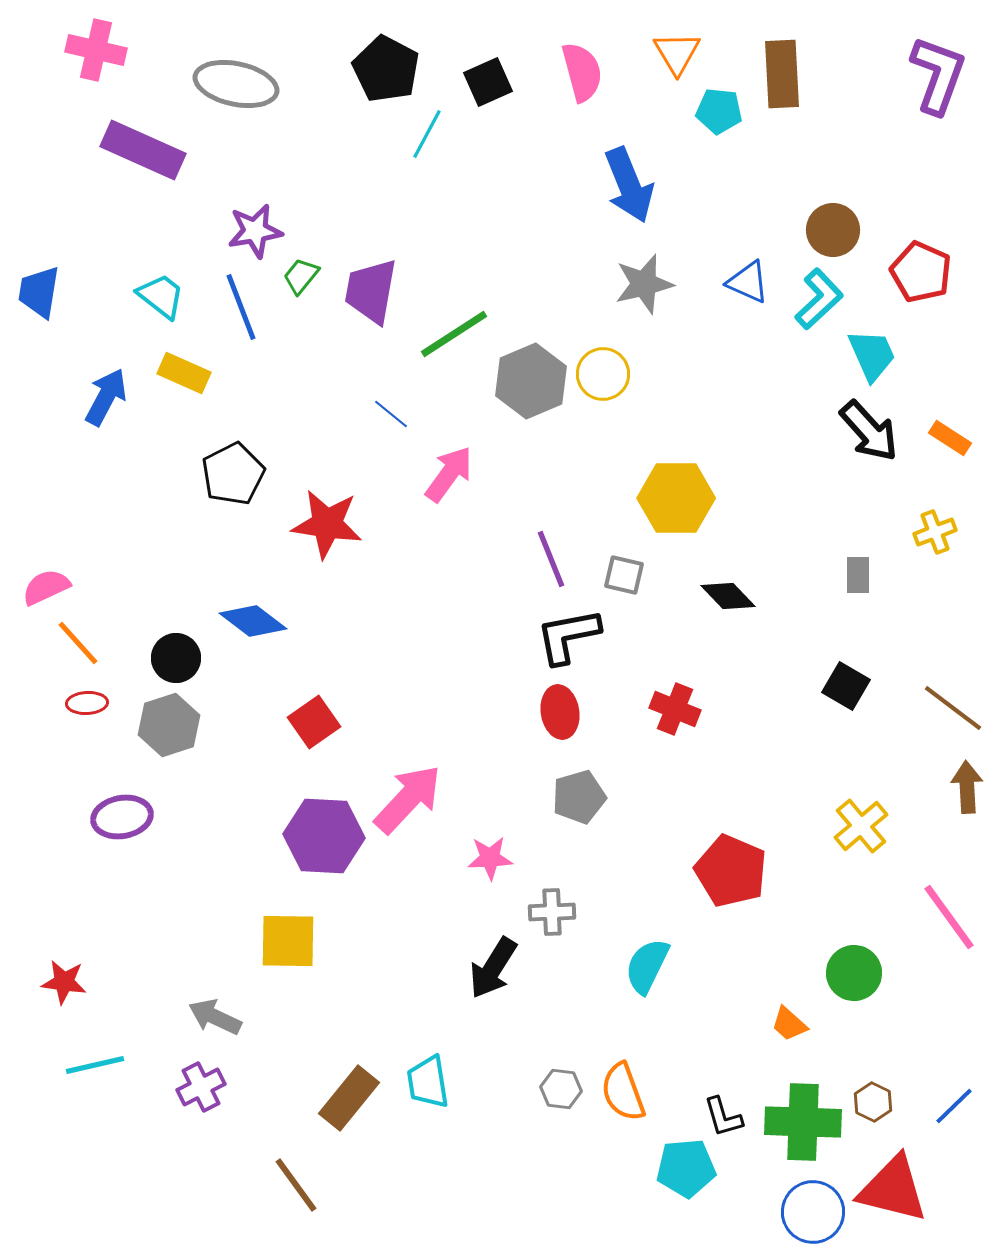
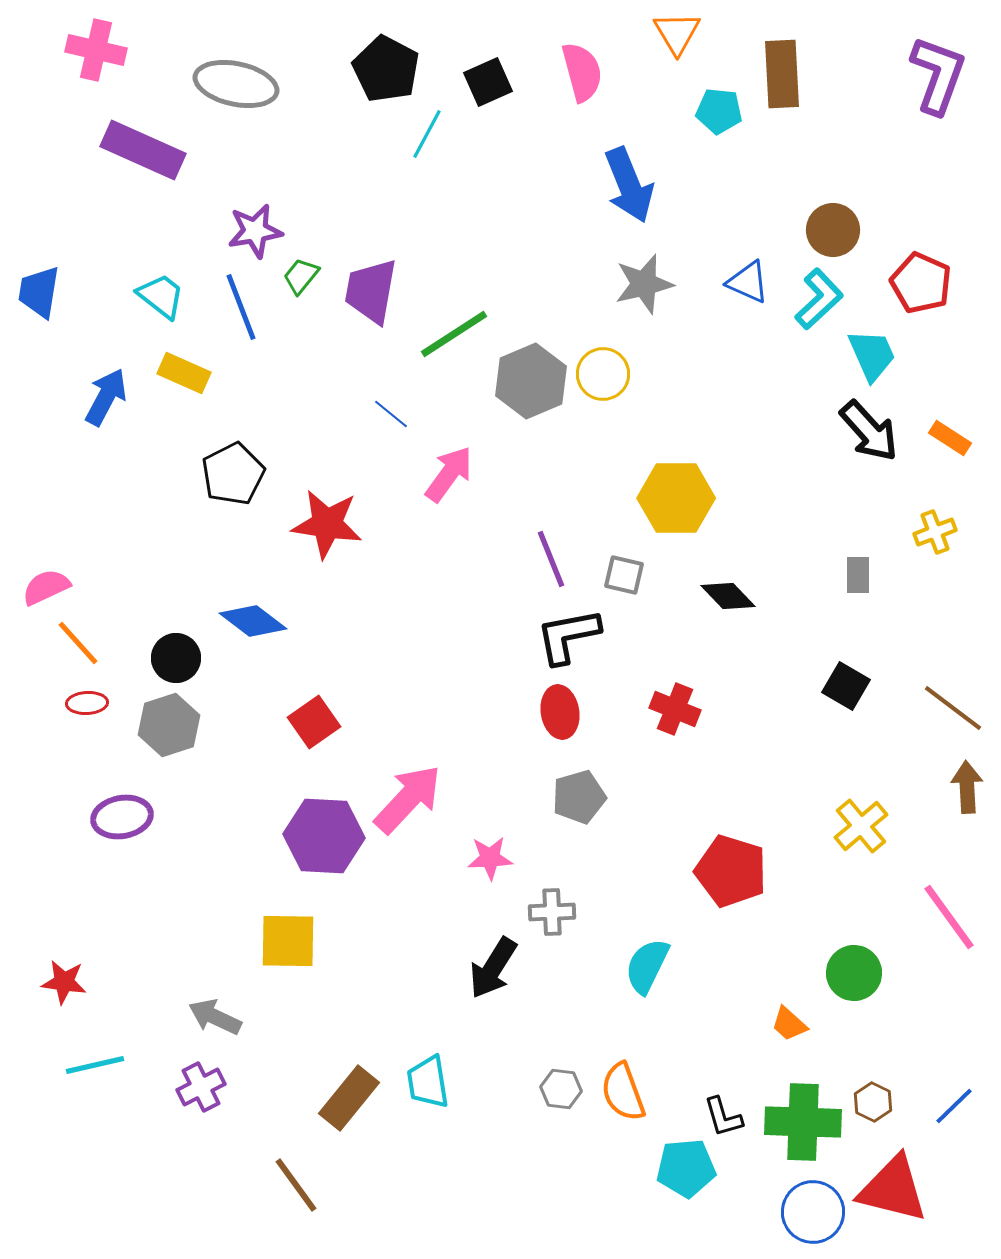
orange triangle at (677, 53): moved 20 px up
red pentagon at (921, 272): moved 11 px down
red pentagon at (731, 871): rotated 6 degrees counterclockwise
